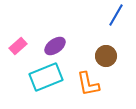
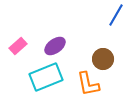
brown circle: moved 3 px left, 3 px down
